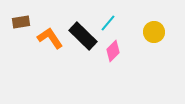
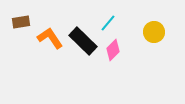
black rectangle: moved 5 px down
pink diamond: moved 1 px up
